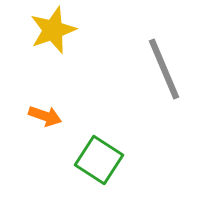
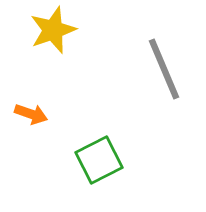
orange arrow: moved 14 px left, 2 px up
green square: rotated 30 degrees clockwise
